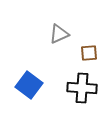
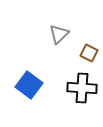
gray triangle: rotated 20 degrees counterclockwise
brown square: rotated 30 degrees clockwise
